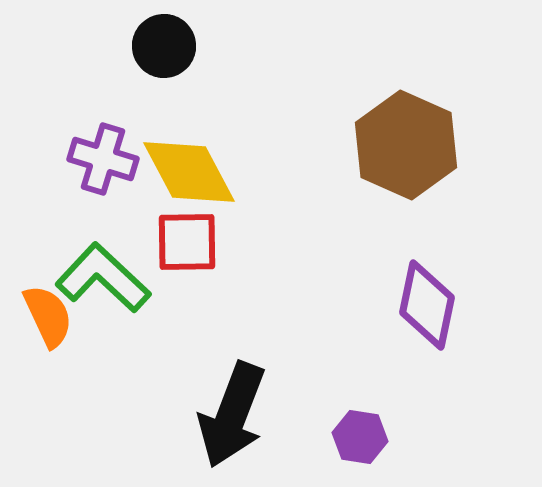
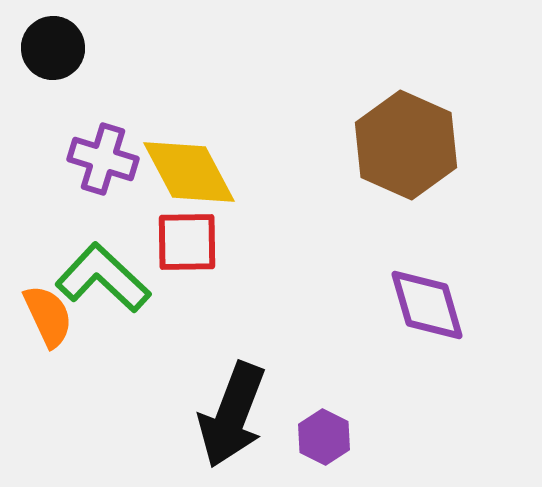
black circle: moved 111 px left, 2 px down
purple diamond: rotated 28 degrees counterclockwise
purple hexagon: moved 36 px left; rotated 18 degrees clockwise
